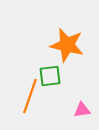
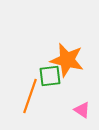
orange star: moved 15 px down
pink triangle: rotated 42 degrees clockwise
